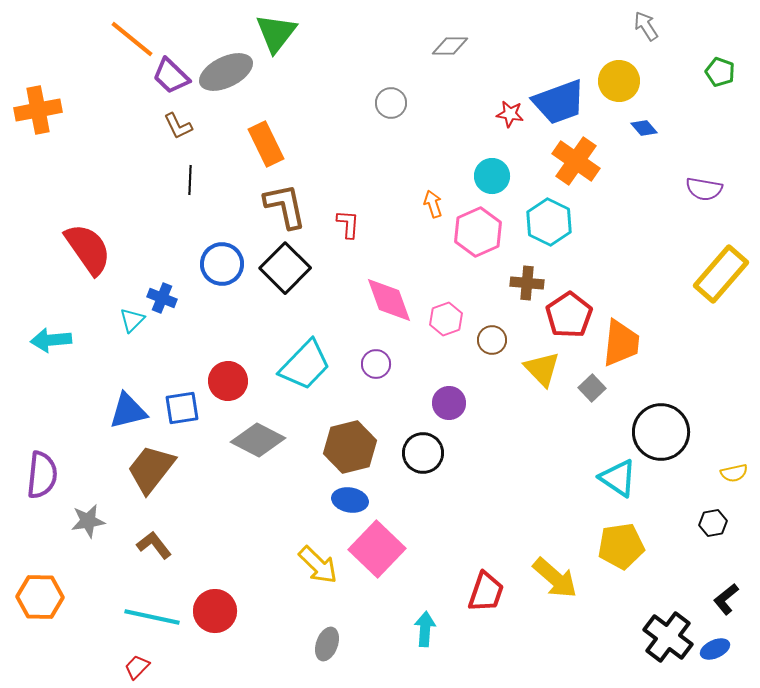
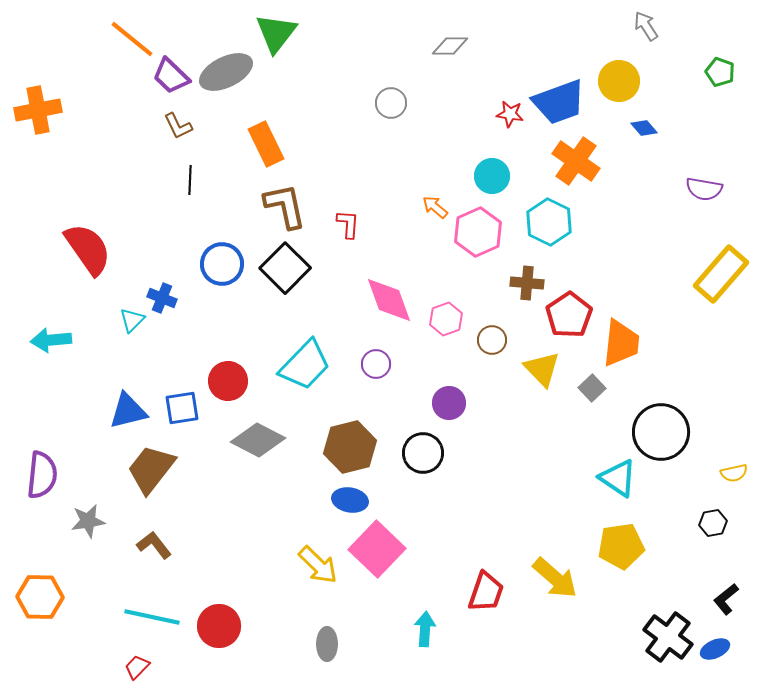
orange arrow at (433, 204): moved 2 px right, 3 px down; rotated 32 degrees counterclockwise
red circle at (215, 611): moved 4 px right, 15 px down
gray ellipse at (327, 644): rotated 20 degrees counterclockwise
